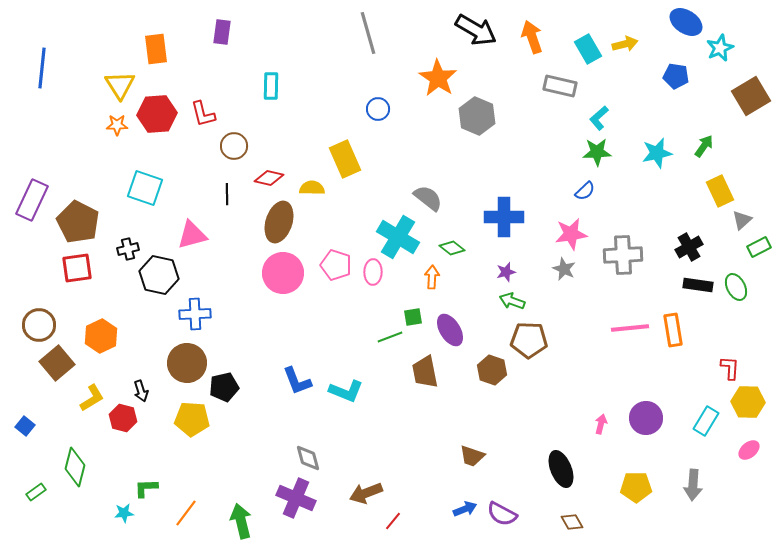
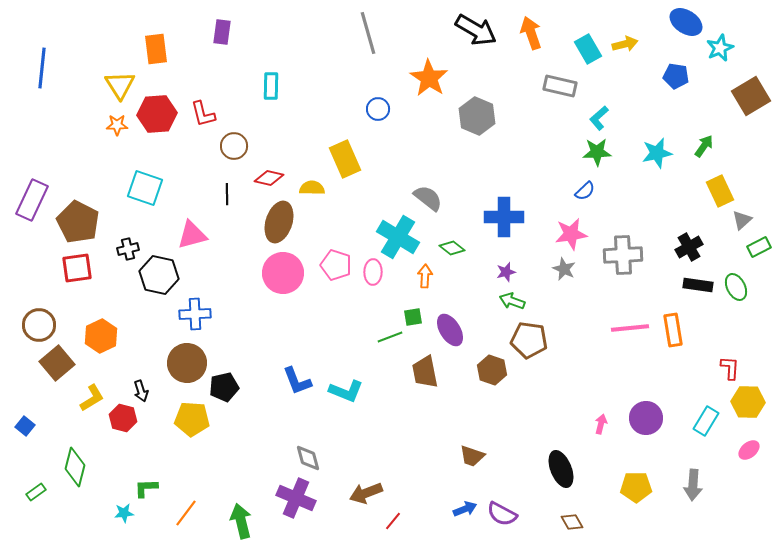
orange arrow at (532, 37): moved 1 px left, 4 px up
orange star at (438, 78): moved 9 px left
orange arrow at (432, 277): moved 7 px left, 1 px up
brown pentagon at (529, 340): rotated 6 degrees clockwise
